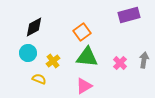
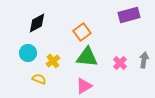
black diamond: moved 3 px right, 4 px up
